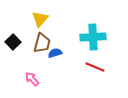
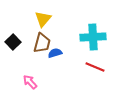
yellow triangle: moved 3 px right
pink arrow: moved 2 px left, 3 px down
